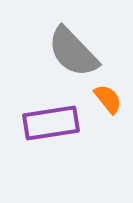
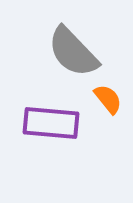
purple rectangle: rotated 14 degrees clockwise
